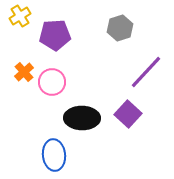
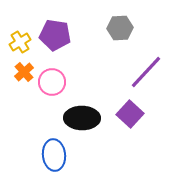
yellow cross: moved 26 px down
gray hexagon: rotated 15 degrees clockwise
purple pentagon: rotated 12 degrees clockwise
purple square: moved 2 px right
